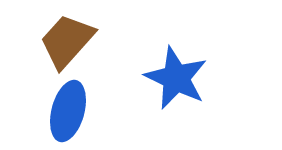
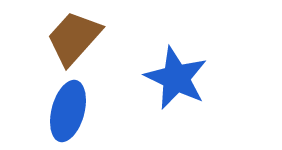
brown trapezoid: moved 7 px right, 3 px up
